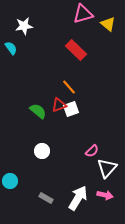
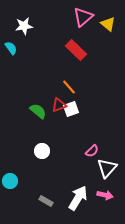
pink triangle: moved 3 px down; rotated 25 degrees counterclockwise
gray rectangle: moved 3 px down
